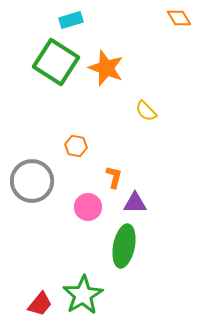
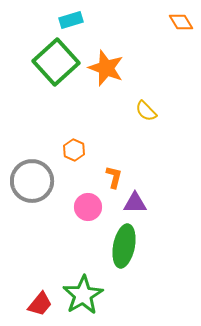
orange diamond: moved 2 px right, 4 px down
green square: rotated 15 degrees clockwise
orange hexagon: moved 2 px left, 4 px down; rotated 15 degrees clockwise
